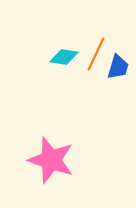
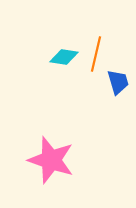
orange line: rotated 12 degrees counterclockwise
blue trapezoid: moved 15 px down; rotated 32 degrees counterclockwise
